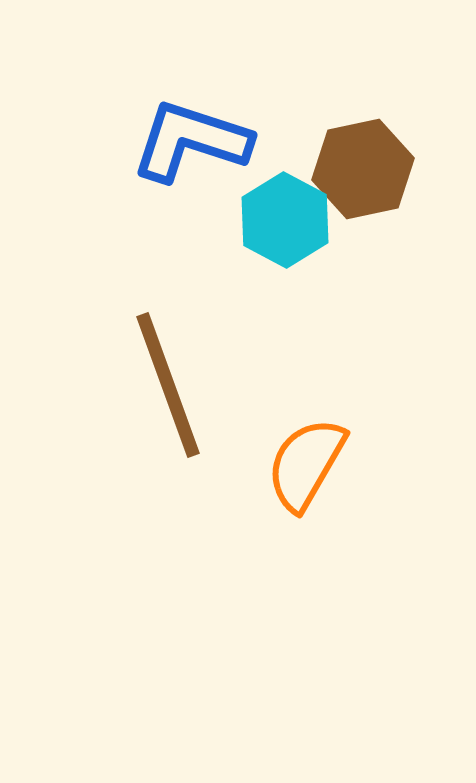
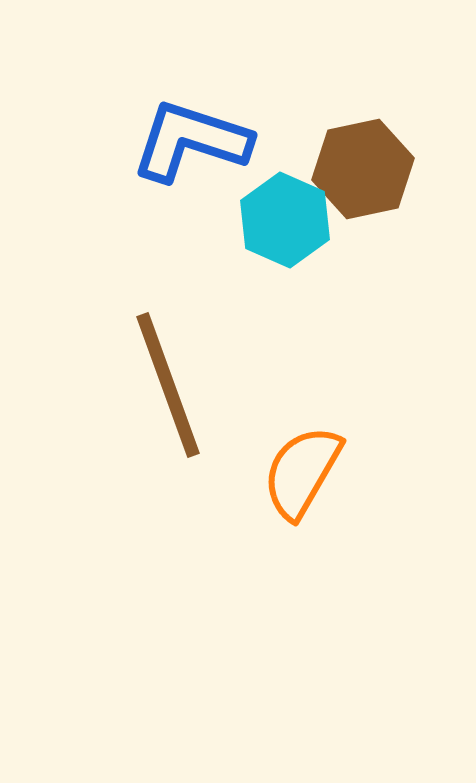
cyan hexagon: rotated 4 degrees counterclockwise
orange semicircle: moved 4 px left, 8 px down
